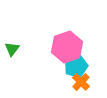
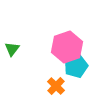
orange cross: moved 25 px left, 4 px down
